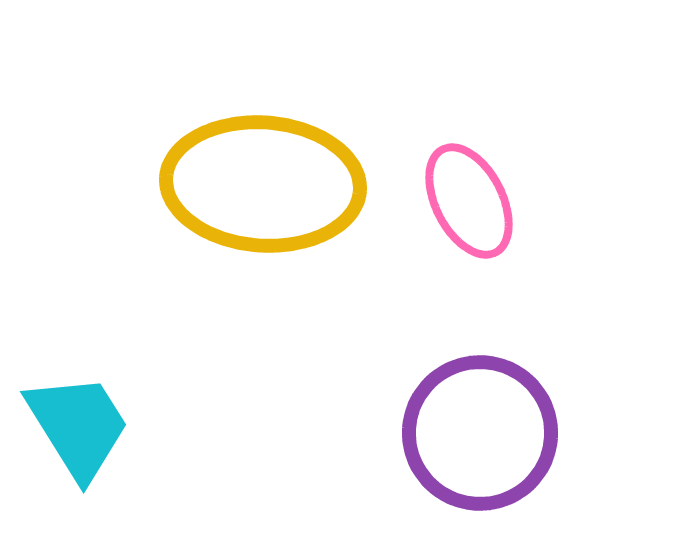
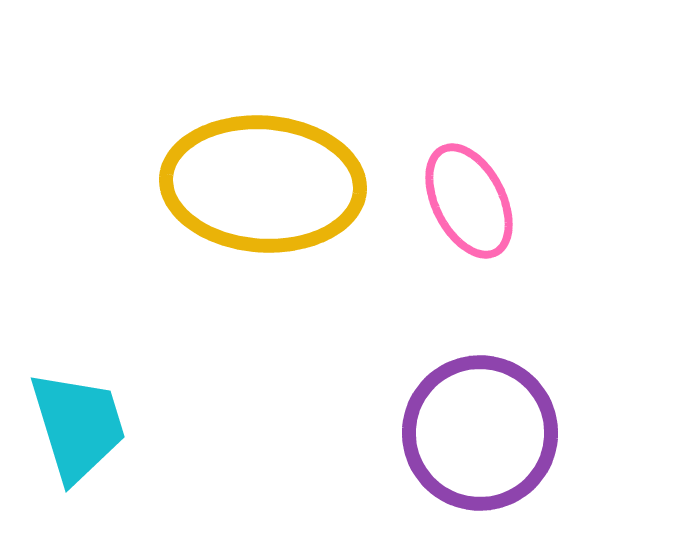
cyan trapezoid: rotated 15 degrees clockwise
